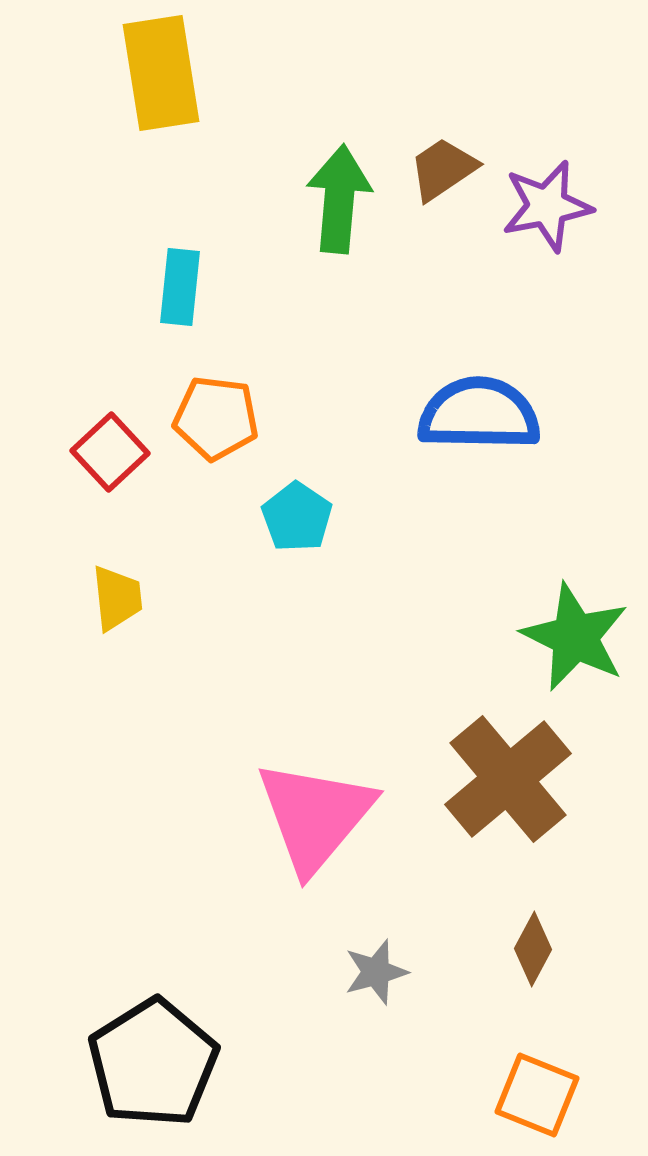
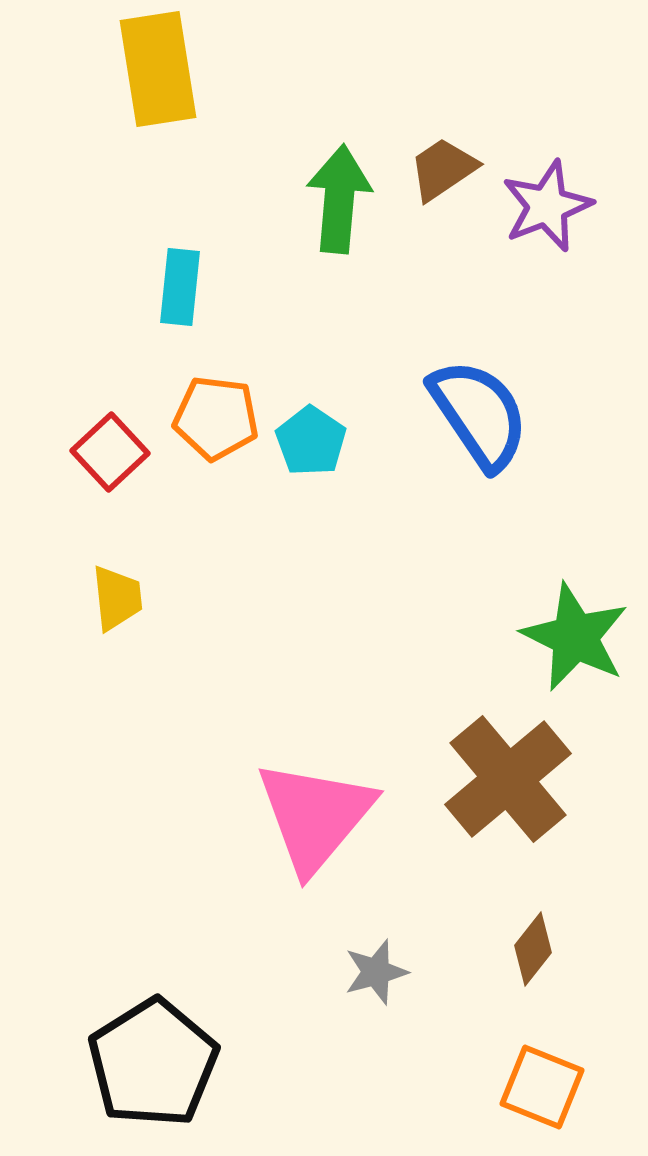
yellow rectangle: moved 3 px left, 4 px up
purple star: rotated 10 degrees counterclockwise
blue semicircle: rotated 55 degrees clockwise
cyan pentagon: moved 14 px right, 76 px up
brown diamond: rotated 10 degrees clockwise
orange square: moved 5 px right, 8 px up
